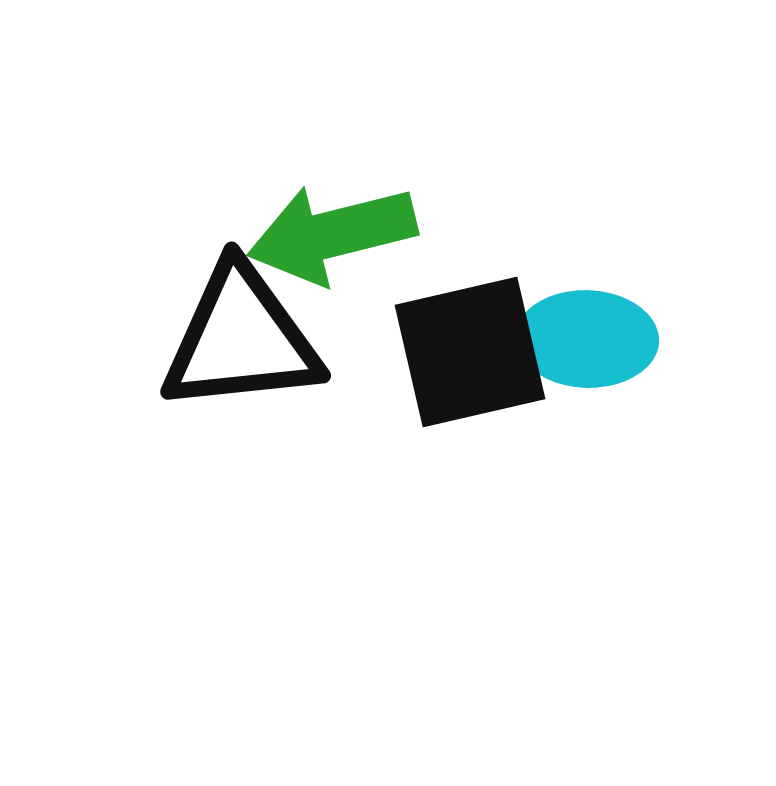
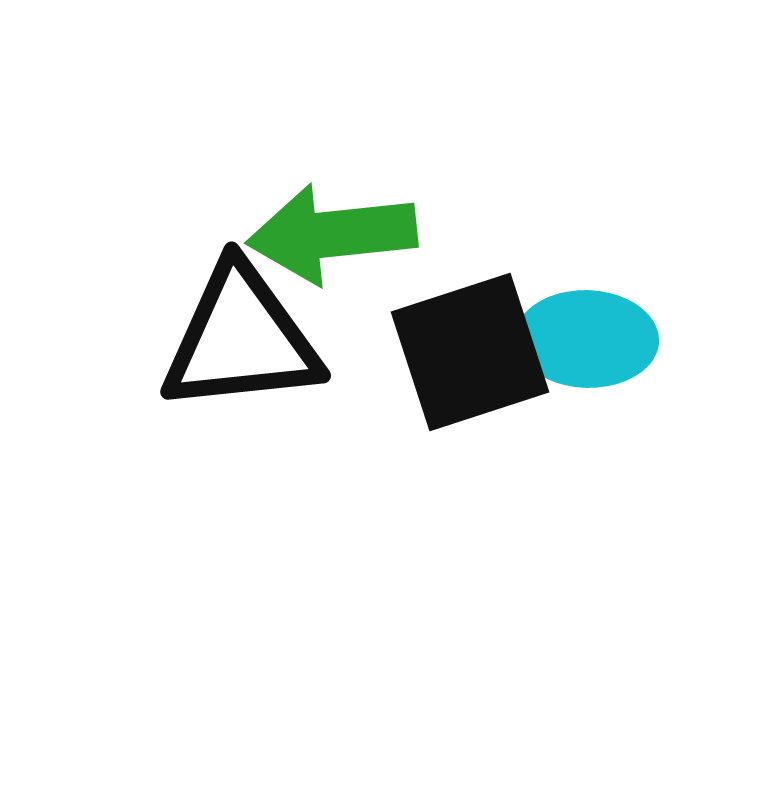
green arrow: rotated 8 degrees clockwise
black square: rotated 5 degrees counterclockwise
